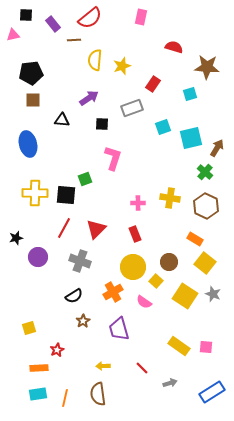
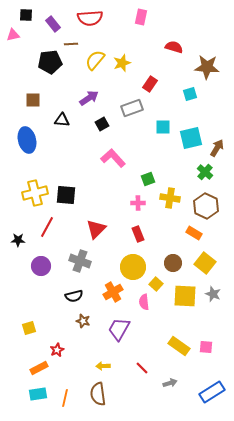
red semicircle at (90, 18): rotated 35 degrees clockwise
brown line at (74, 40): moved 3 px left, 4 px down
yellow semicircle at (95, 60): rotated 35 degrees clockwise
yellow star at (122, 66): moved 3 px up
black pentagon at (31, 73): moved 19 px right, 11 px up
red rectangle at (153, 84): moved 3 px left
black square at (102, 124): rotated 32 degrees counterclockwise
cyan square at (163, 127): rotated 21 degrees clockwise
blue ellipse at (28, 144): moved 1 px left, 4 px up
pink L-shape at (113, 158): rotated 60 degrees counterclockwise
green square at (85, 179): moved 63 px right
yellow cross at (35, 193): rotated 15 degrees counterclockwise
red line at (64, 228): moved 17 px left, 1 px up
red rectangle at (135, 234): moved 3 px right
black star at (16, 238): moved 2 px right, 2 px down; rotated 16 degrees clockwise
orange rectangle at (195, 239): moved 1 px left, 6 px up
purple circle at (38, 257): moved 3 px right, 9 px down
brown circle at (169, 262): moved 4 px right, 1 px down
yellow square at (156, 281): moved 3 px down
black semicircle at (74, 296): rotated 18 degrees clockwise
yellow square at (185, 296): rotated 30 degrees counterclockwise
pink semicircle at (144, 302): rotated 49 degrees clockwise
brown star at (83, 321): rotated 24 degrees counterclockwise
purple trapezoid at (119, 329): rotated 45 degrees clockwise
orange rectangle at (39, 368): rotated 24 degrees counterclockwise
